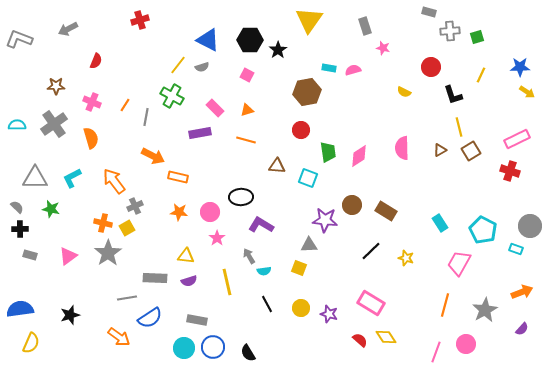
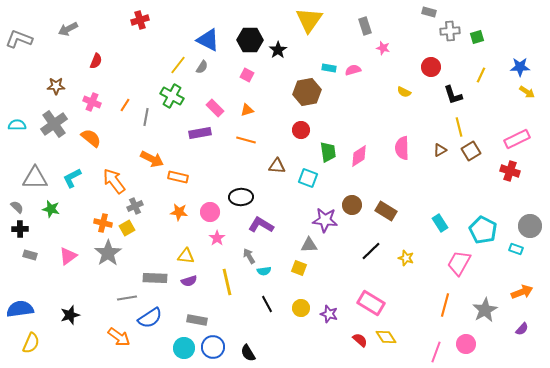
gray semicircle at (202, 67): rotated 40 degrees counterclockwise
orange semicircle at (91, 138): rotated 35 degrees counterclockwise
orange arrow at (153, 156): moved 1 px left, 3 px down
